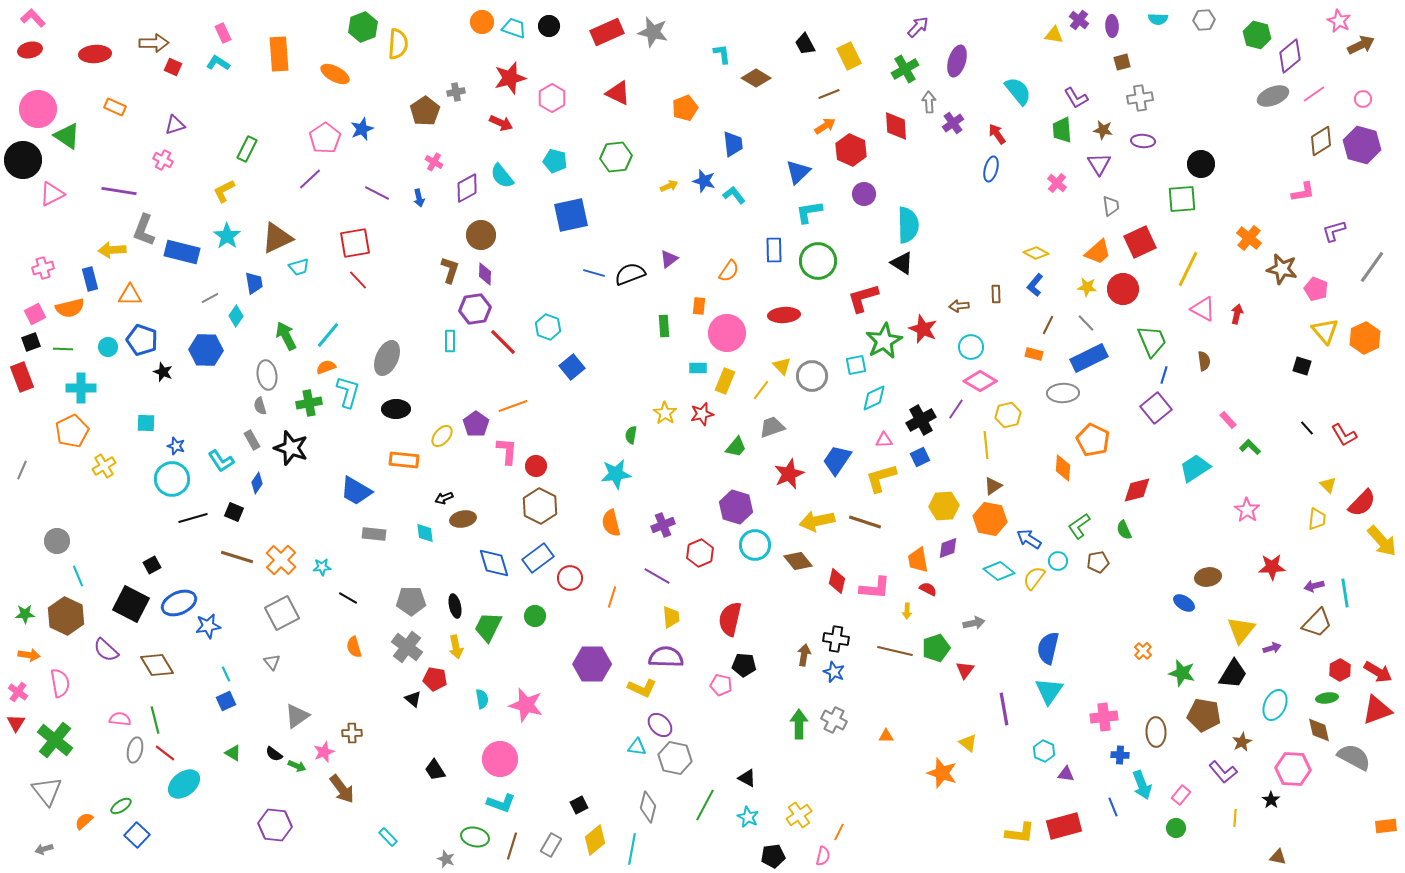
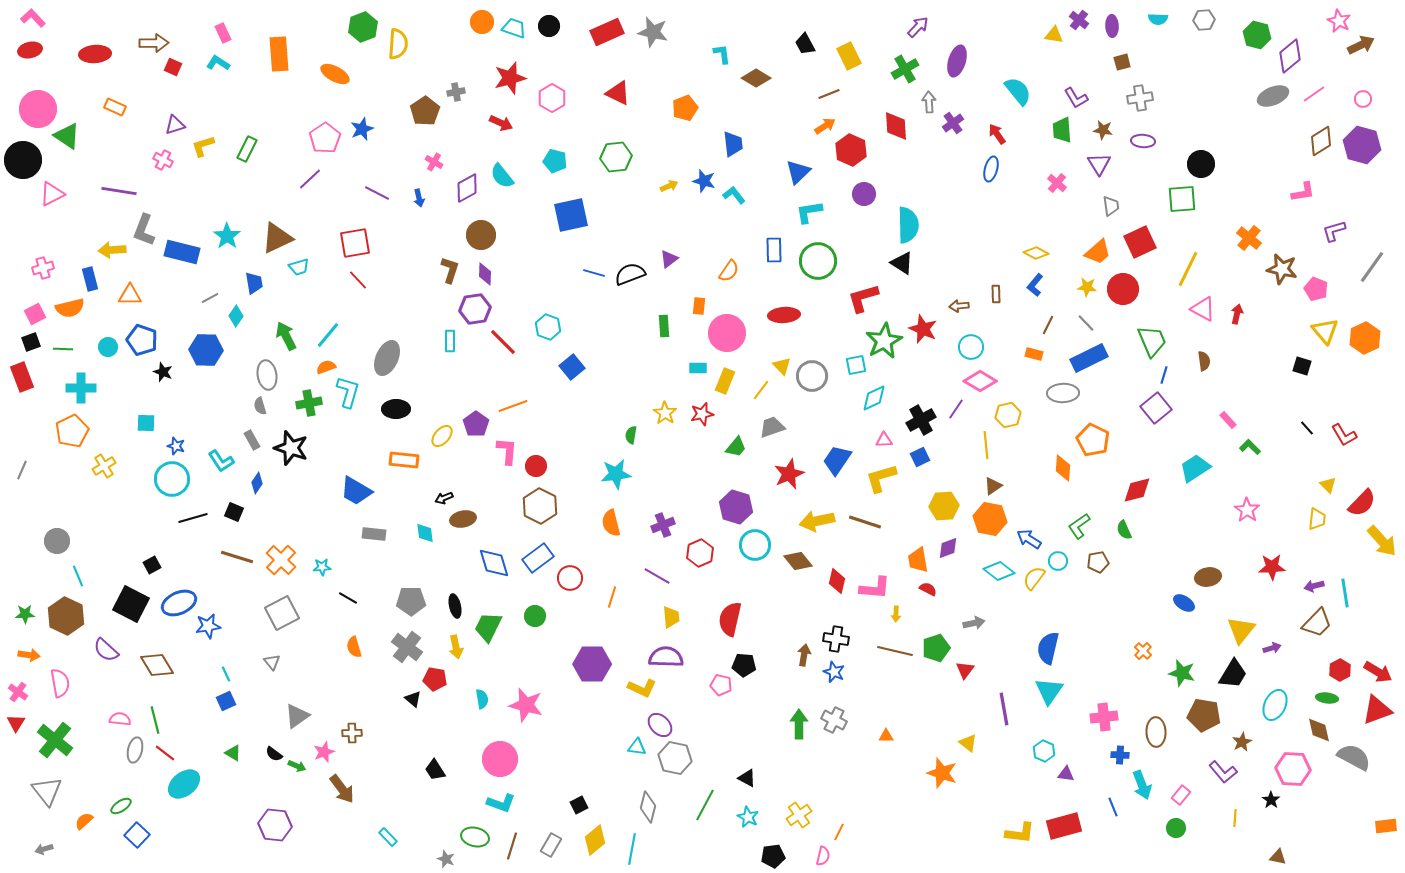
yellow L-shape at (224, 191): moved 21 px left, 45 px up; rotated 10 degrees clockwise
yellow arrow at (907, 611): moved 11 px left, 3 px down
green ellipse at (1327, 698): rotated 15 degrees clockwise
